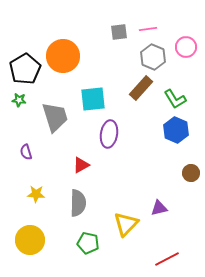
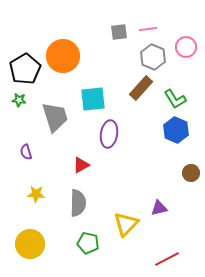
yellow circle: moved 4 px down
